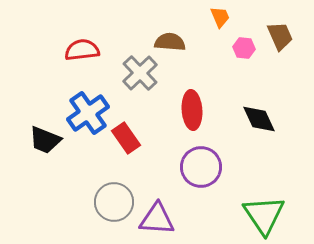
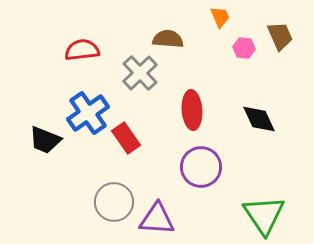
brown semicircle: moved 2 px left, 3 px up
